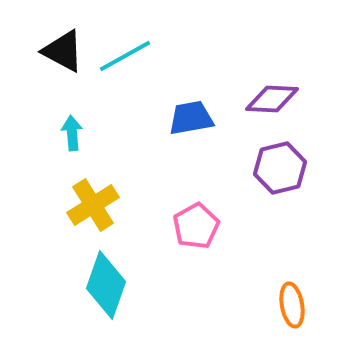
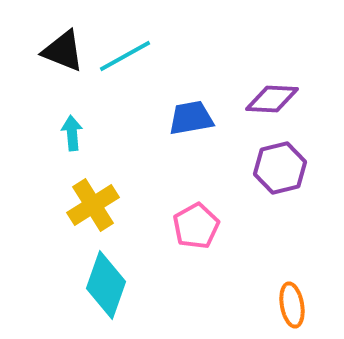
black triangle: rotated 6 degrees counterclockwise
